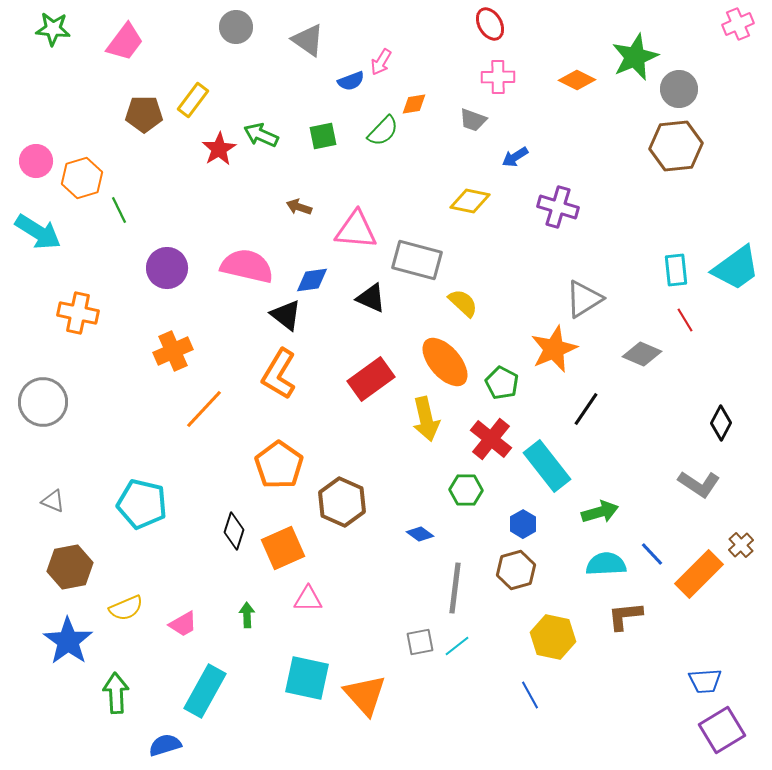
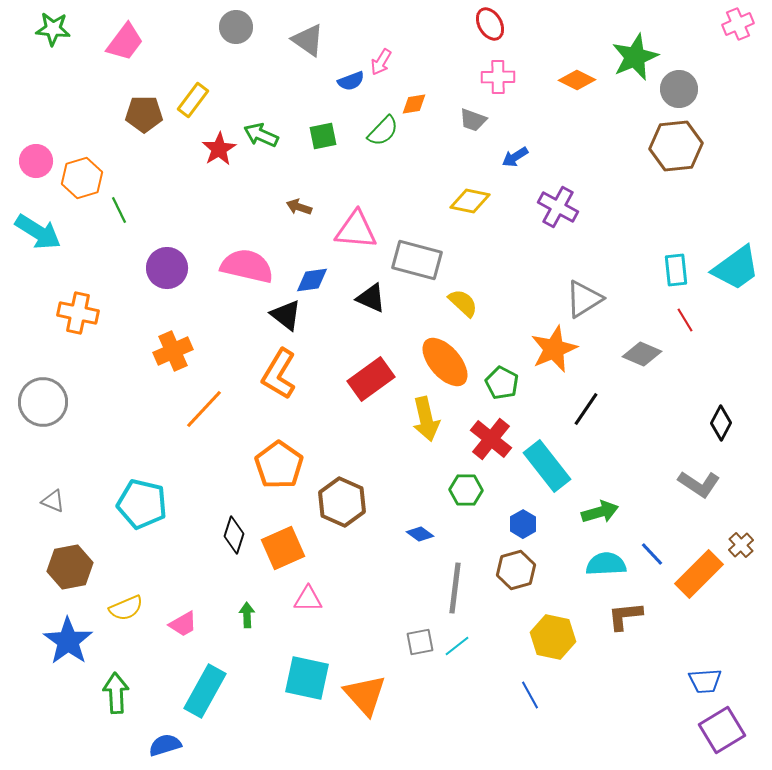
purple cross at (558, 207): rotated 12 degrees clockwise
black diamond at (234, 531): moved 4 px down
